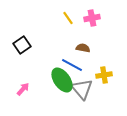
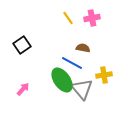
blue line: moved 2 px up
